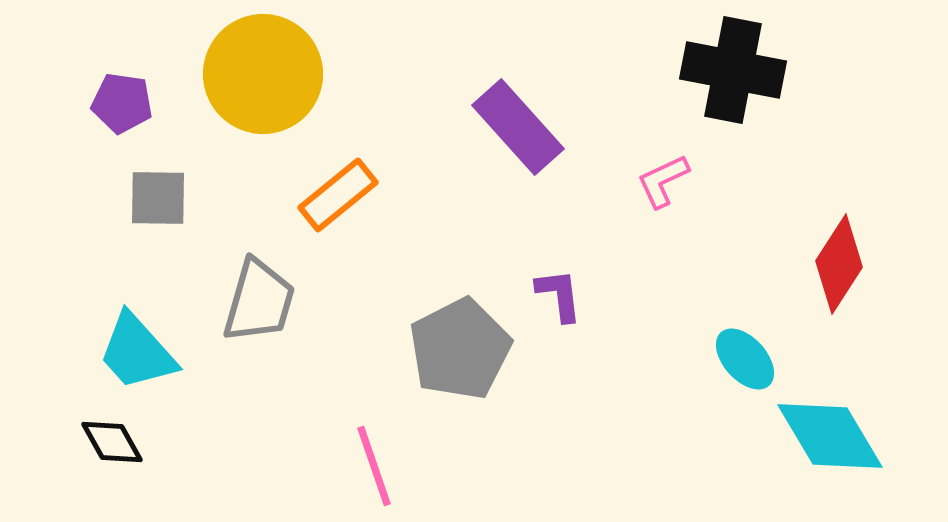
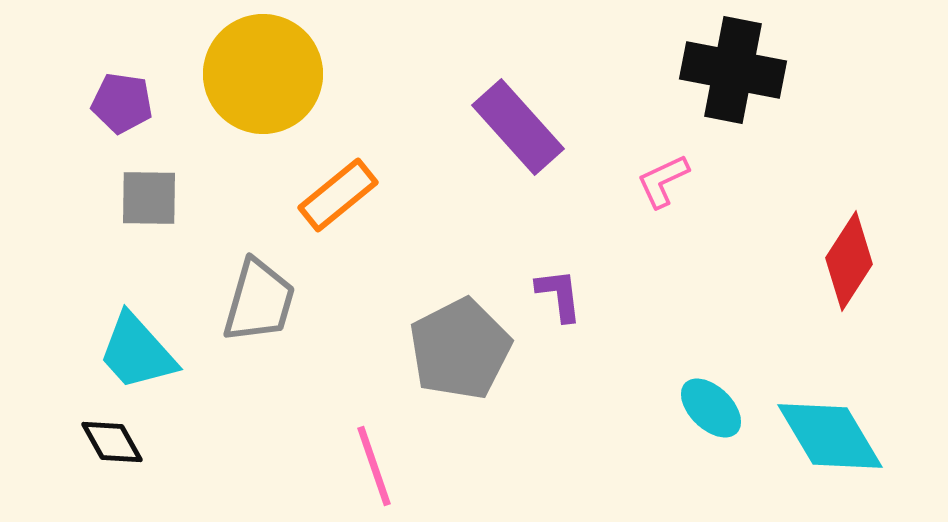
gray square: moved 9 px left
red diamond: moved 10 px right, 3 px up
cyan ellipse: moved 34 px left, 49 px down; rotated 4 degrees counterclockwise
